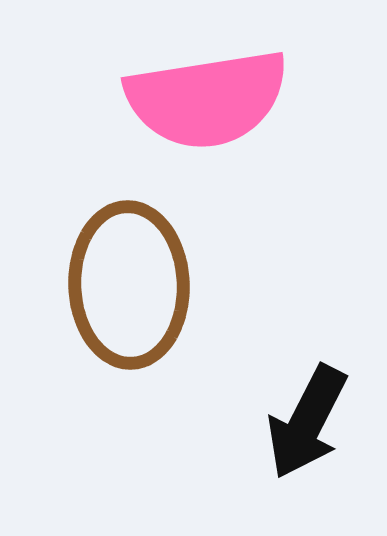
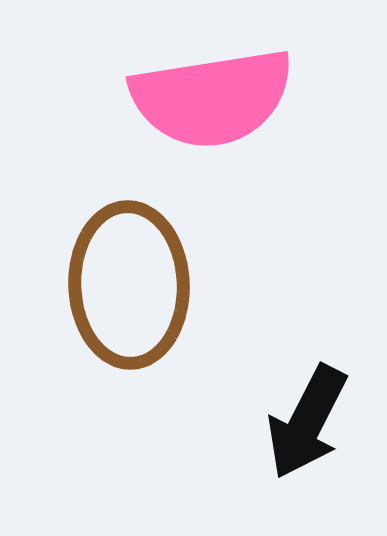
pink semicircle: moved 5 px right, 1 px up
